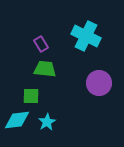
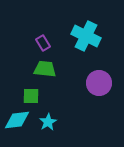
purple rectangle: moved 2 px right, 1 px up
cyan star: moved 1 px right
